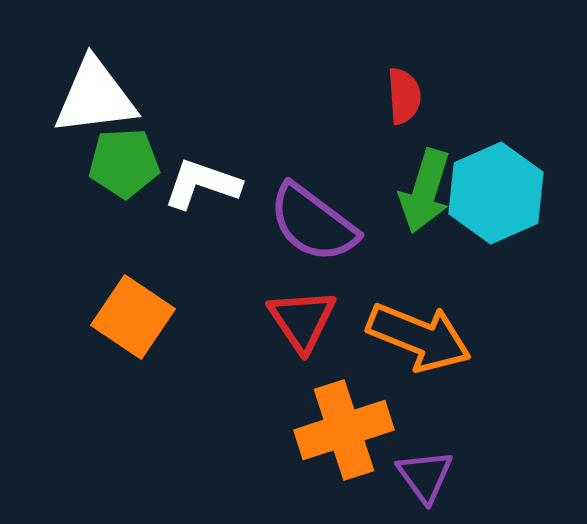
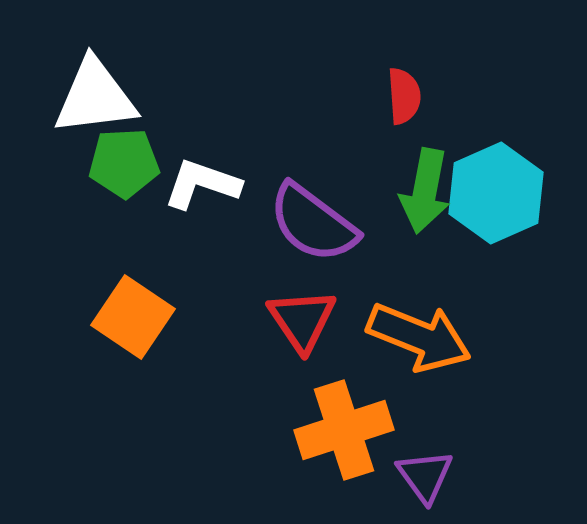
green arrow: rotated 6 degrees counterclockwise
